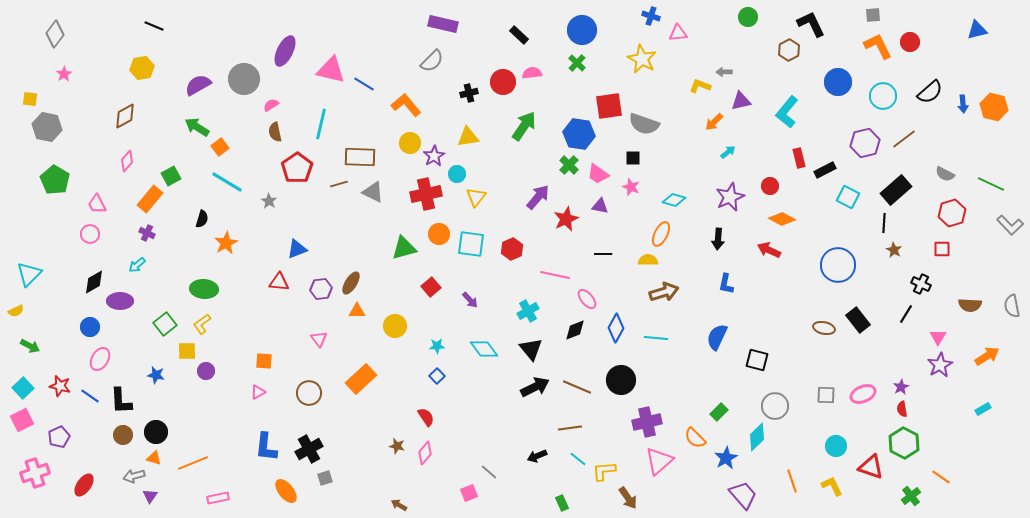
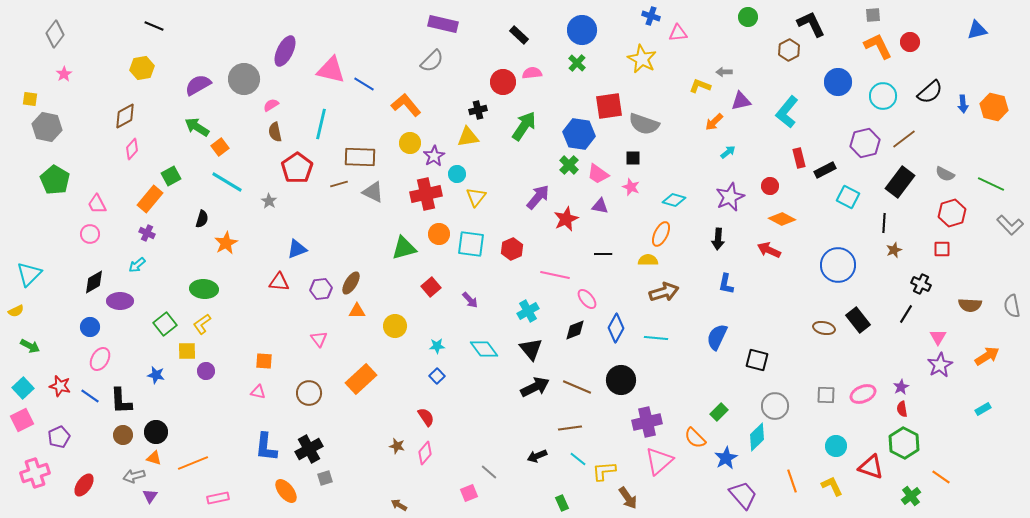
black cross at (469, 93): moved 9 px right, 17 px down
pink diamond at (127, 161): moved 5 px right, 12 px up
black rectangle at (896, 190): moved 4 px right, 8 px up; rotated 12 degrees counterclockwise
brown star at (894, 250): rotated 21 degrees clockwise
pink triangle at (258, 392): rotated 42 degrees clockwise
